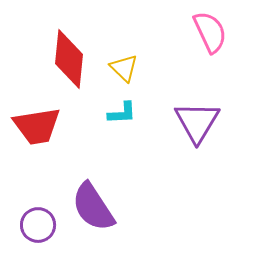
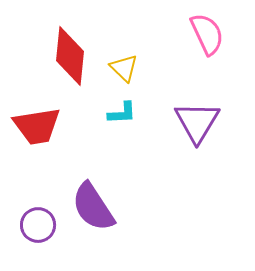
pink semicircle: moved 3 px left, 2 px down
red diamond: moved 1 px right, 3 px up
